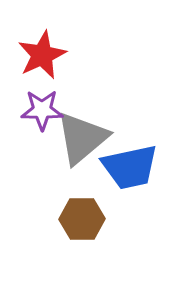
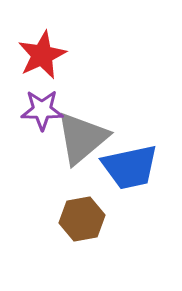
brown hexagon: rotated 9 degrees counterclockwise
